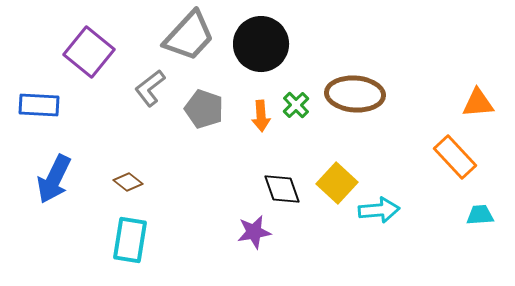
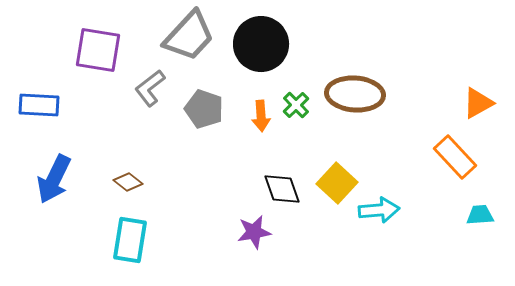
purple square: moved 9 px right, 2 px up; rotated 30 degrees counterclockwise
orange triangle: rotated 24 degrees counterclockwise
